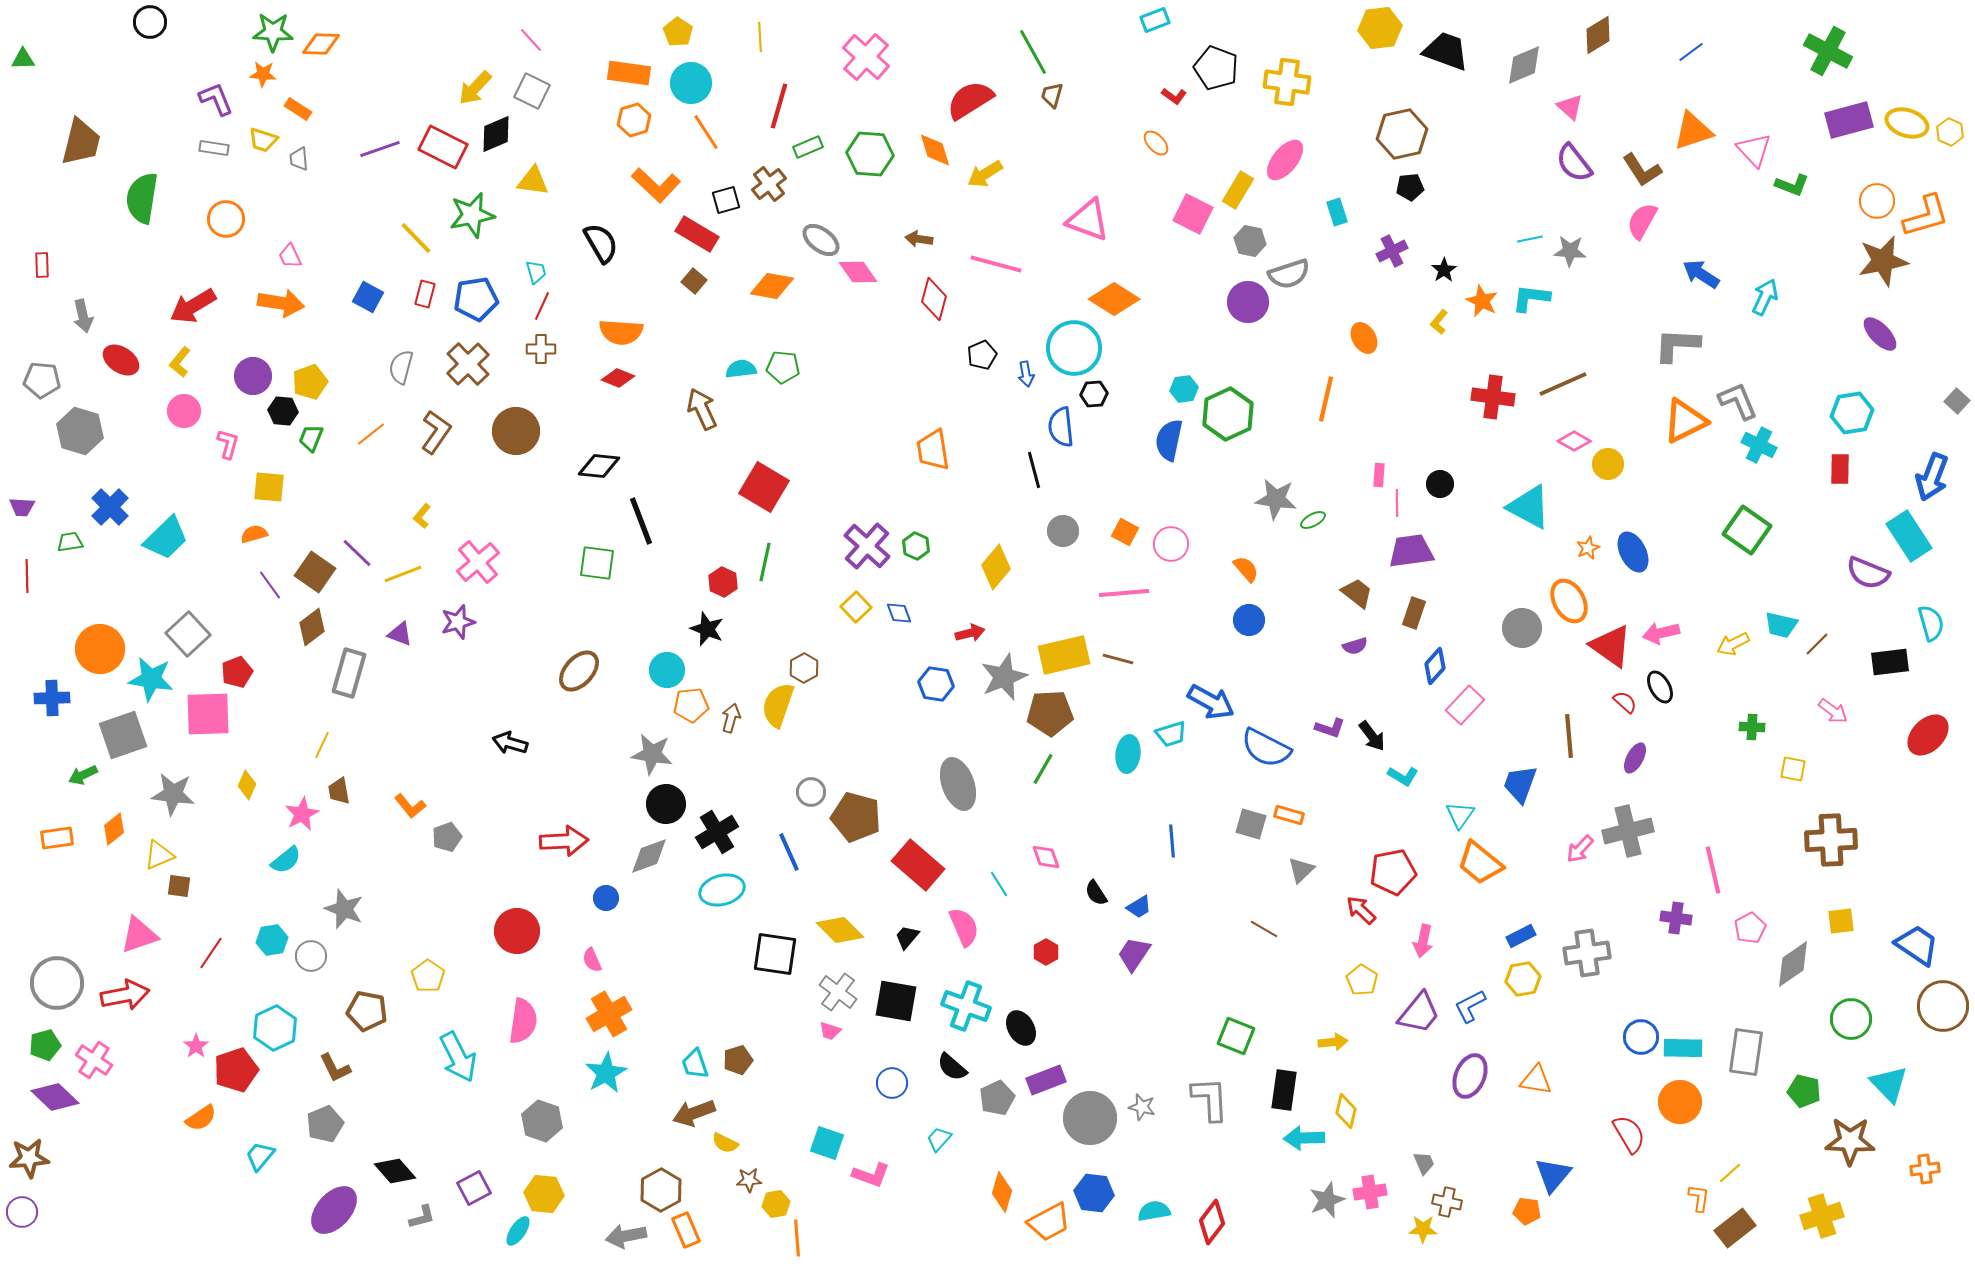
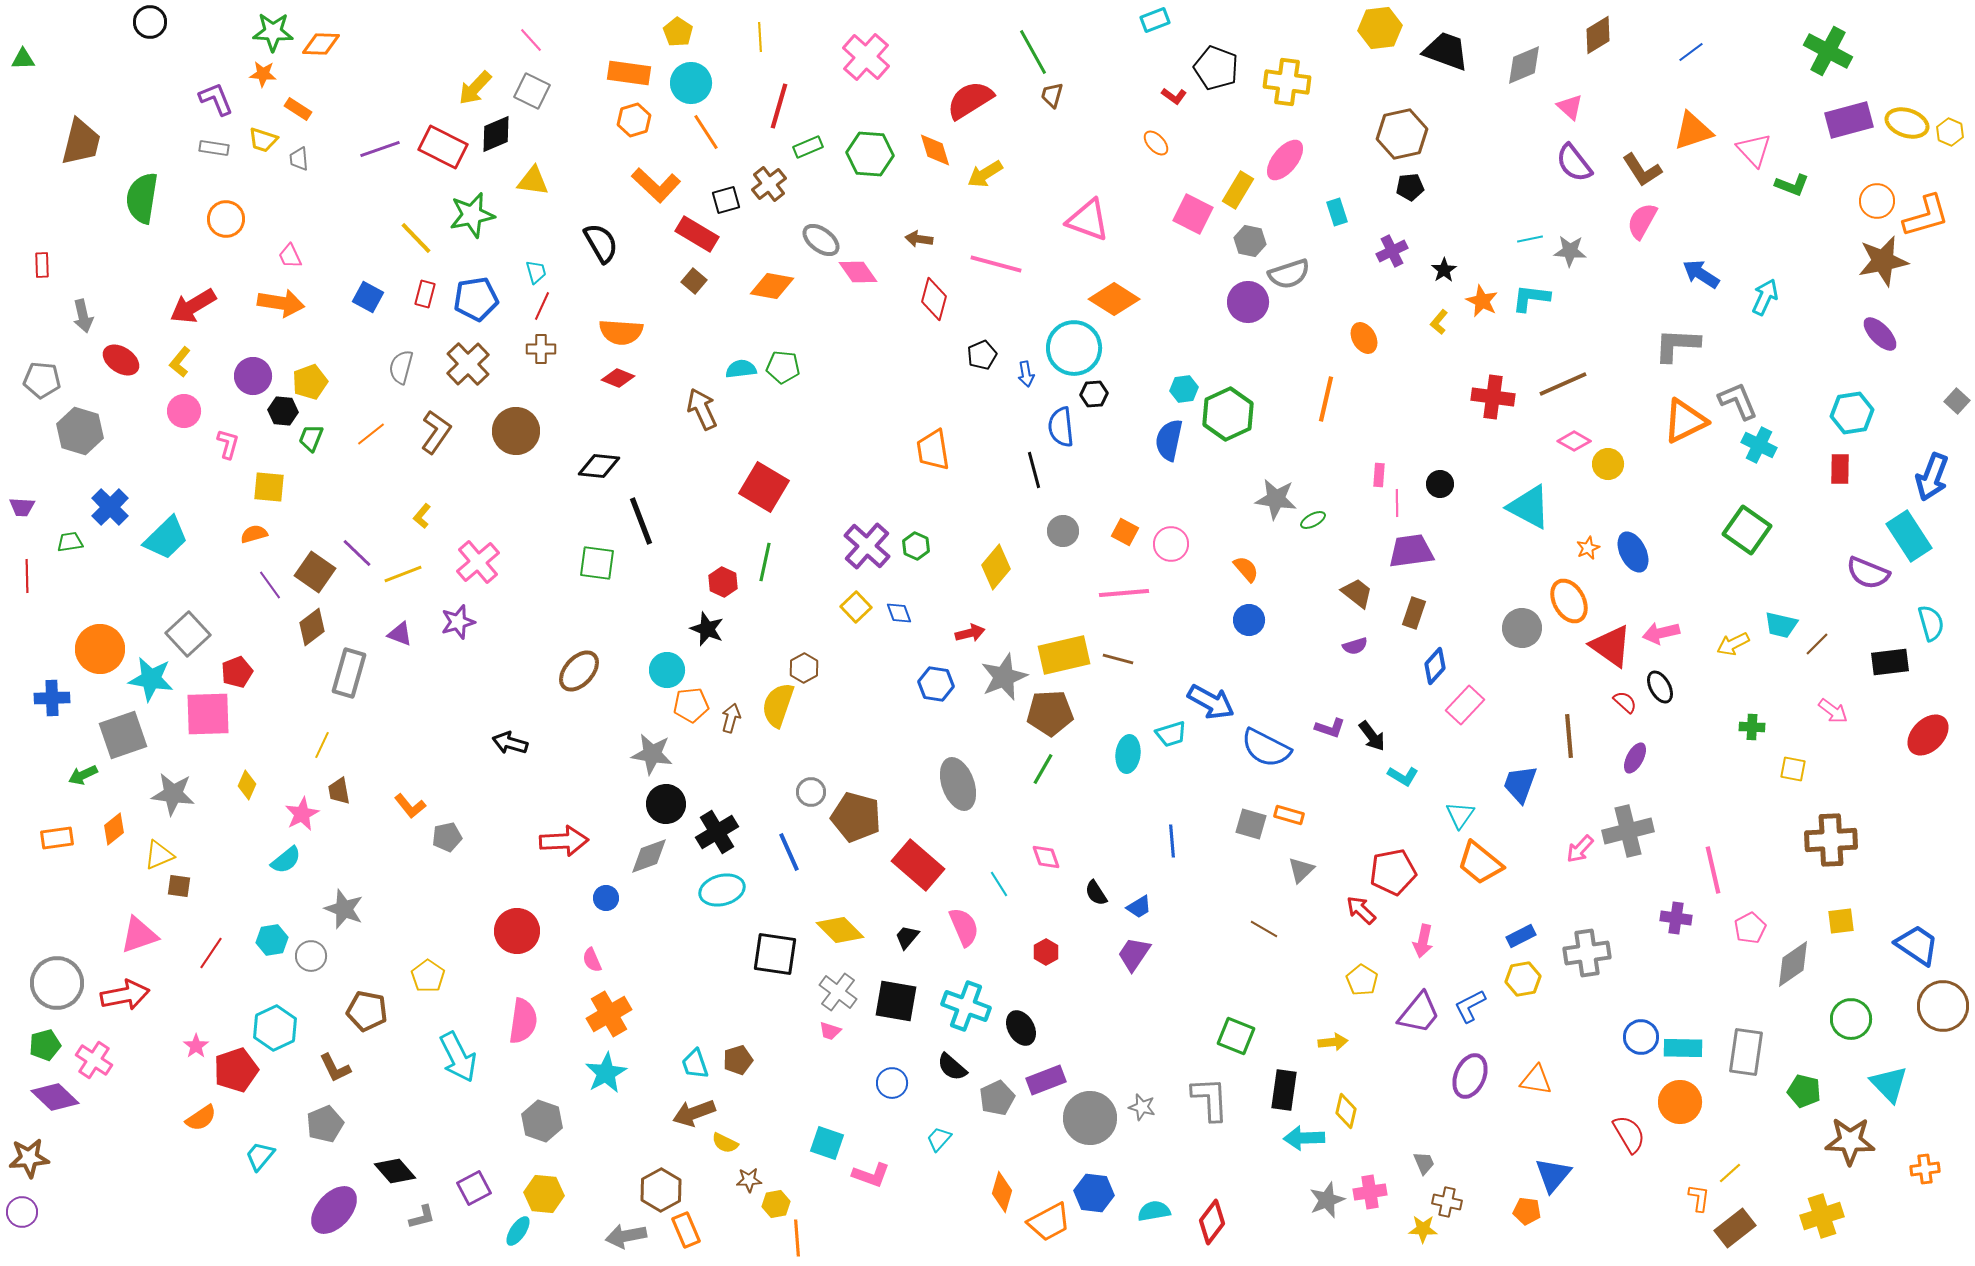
gray pentagon at (447, 837): rotated 8 degrees clockwise
